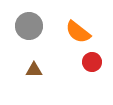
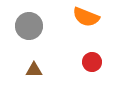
orange semicircle: moved 8 px right, 15 px up; rotated 16 degrees counterclockwise
